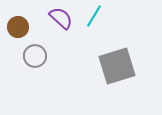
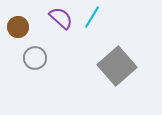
cyan line: moved 2 px left, 1 px down
gray circle: moved 2 px down
gray square: rotated 24 degrees counterclockwise
